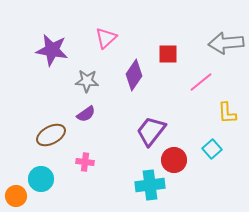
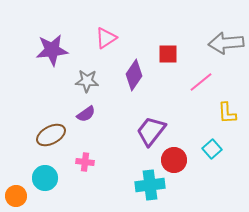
pink triangle: rotated 10 degrees clockwise
purple star: rotated 16 degrees counterclockwise
cyan circle: moved 4 px right, 1 px up
